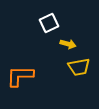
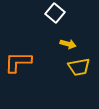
white square: moved 6 px right, 10 px up; rotated 24 degrees counterclockwise
orange L-shape: moved 2 px left, 14 px up
